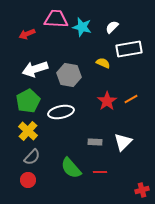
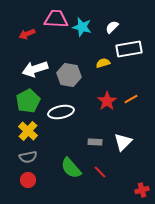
yellow semicircle: rotated 40 degrees counterclockwise
gray semicircle: moved 4 px left; rotated 36 degrees clockwise
red line: rotated 48 degrees clockwise
